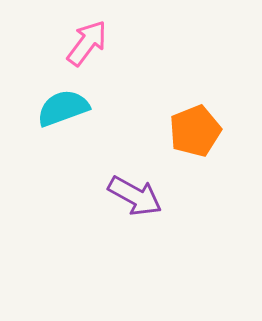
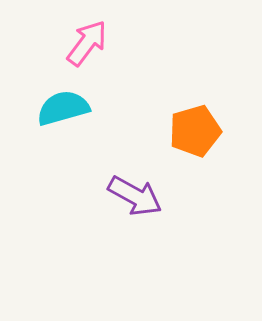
cyan semicircle: rotated 4 degrees clockwise
orange pentagon: rotated 6 degrees clockwise
